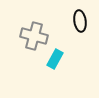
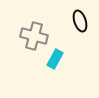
black ellipse: rotated 10 degrees counterclockwise
